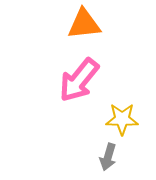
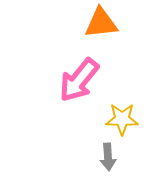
orange triangle: moved 17 px right, 1 px up
gray arrow: rotated 20 degrees counterclockwise
